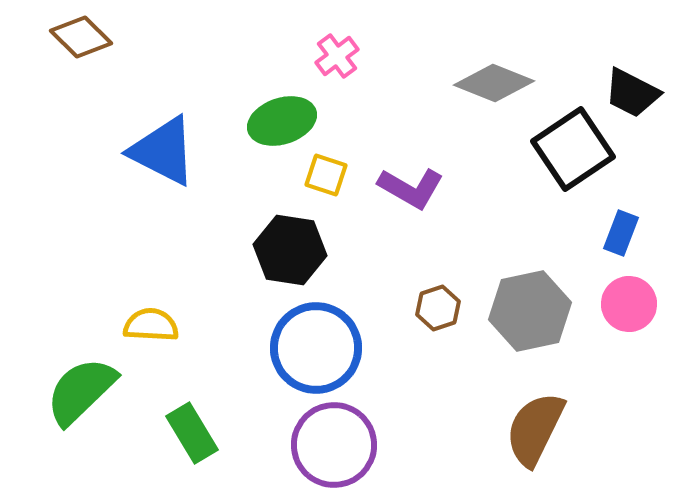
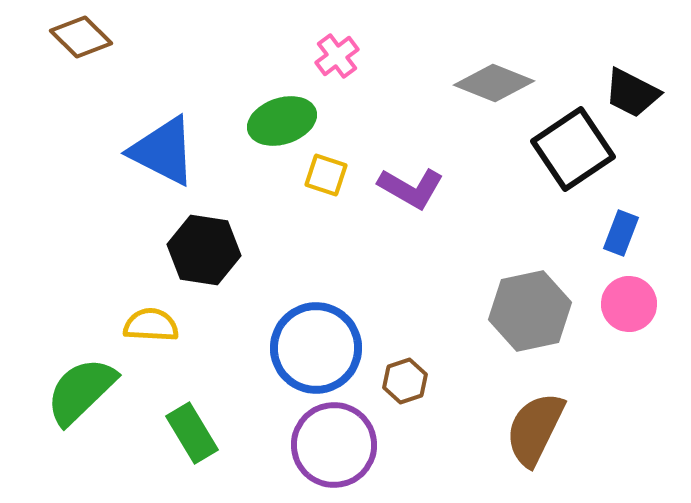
black hexagon: moved 86 px left
brown hexagon: moved 33 px left, 73 px down
